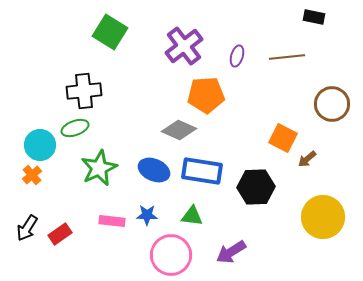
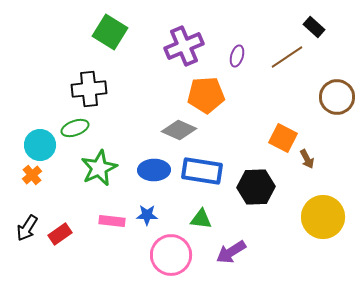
black rectangle: moved 10 px down; rotated 30 degrees clockwise
purple cross: rotated 15 degrees clockwise
brown line: rotated 28 degrees counterclockwise
black cross: moved 5 px right, 2 px up
brown circle: moved 5 px right, 7 px up
brown arrow: rotated 78 degrees counterclockwise
blue ellipse: rotated 24 degrees counterclockwise
green triangle: moved 9 px right, 3 px down
